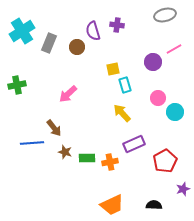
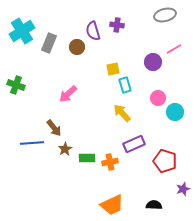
green cross: moved 1 px left; rotated 30 degrees clockwise
brown star: moved 3 px up; rotated 24 degrees clockwise
red pentagon: rotated 25 degrees counterclockwise
